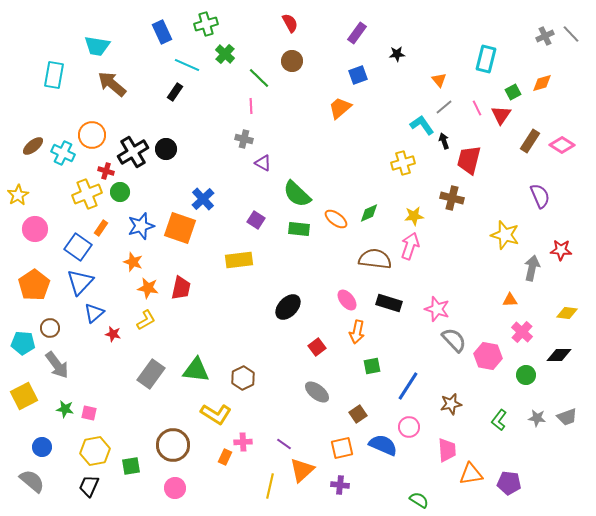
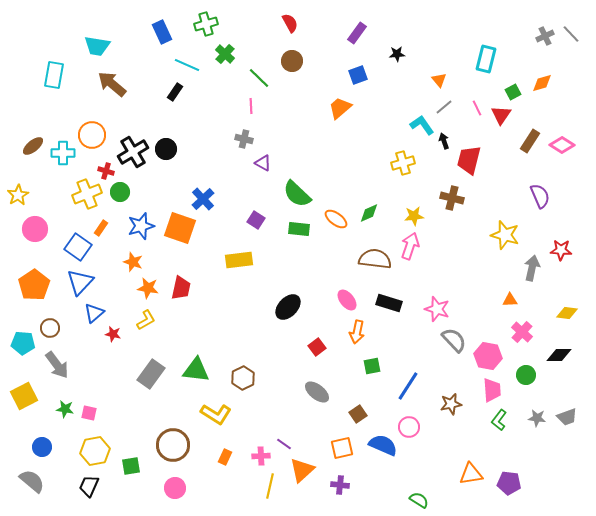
cyan cross at (63, 153): rotated 25 degrees counterclockwise
pink cross at (243, 442): moved 18 px right, 14 px down
pink trapezoid at (447, 450): moved 45 px right, 60 px up
